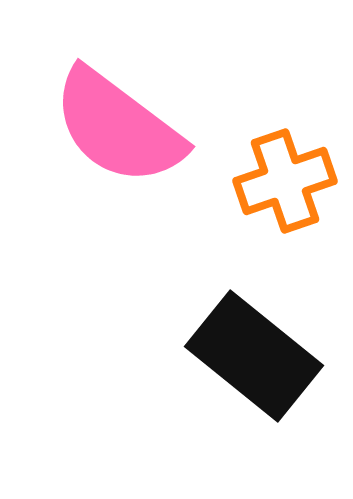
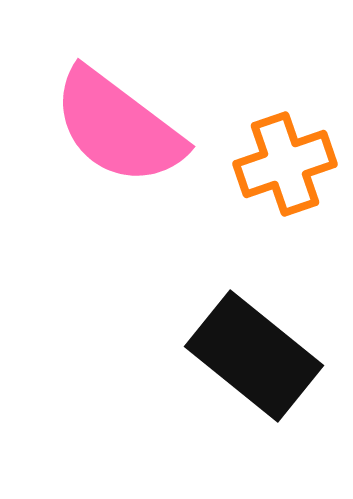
orange cross: moved 17 px up
